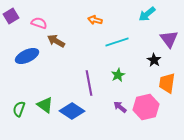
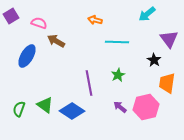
cyan line: rotated 20 degrees clockwise
blue ellipse: rotated 35 degrees counterclockwise
